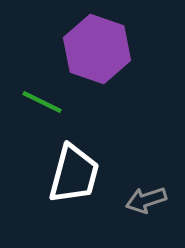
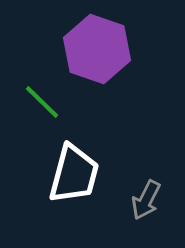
green line: rotated 18 degrees clockwise
gray arrow: rotated 45 degrees counterclockwise
